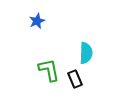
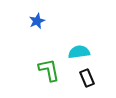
cyan semicircle: moved 7 px left, 1 px up; rotated 100 degrees counterclockwise
black rectangle: moved 12 px right, 1 px up
